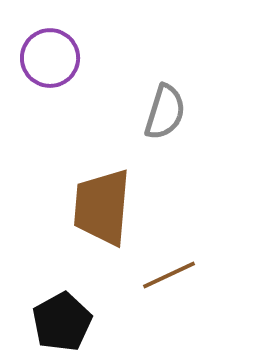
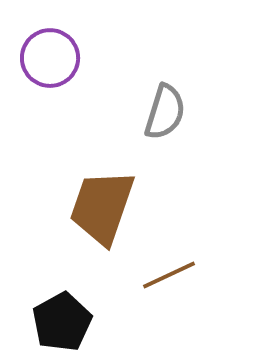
brown trapezoid: rotated 14 degrees clockwise
